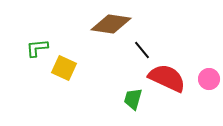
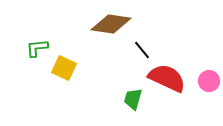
pink circle: moved 2 px down
